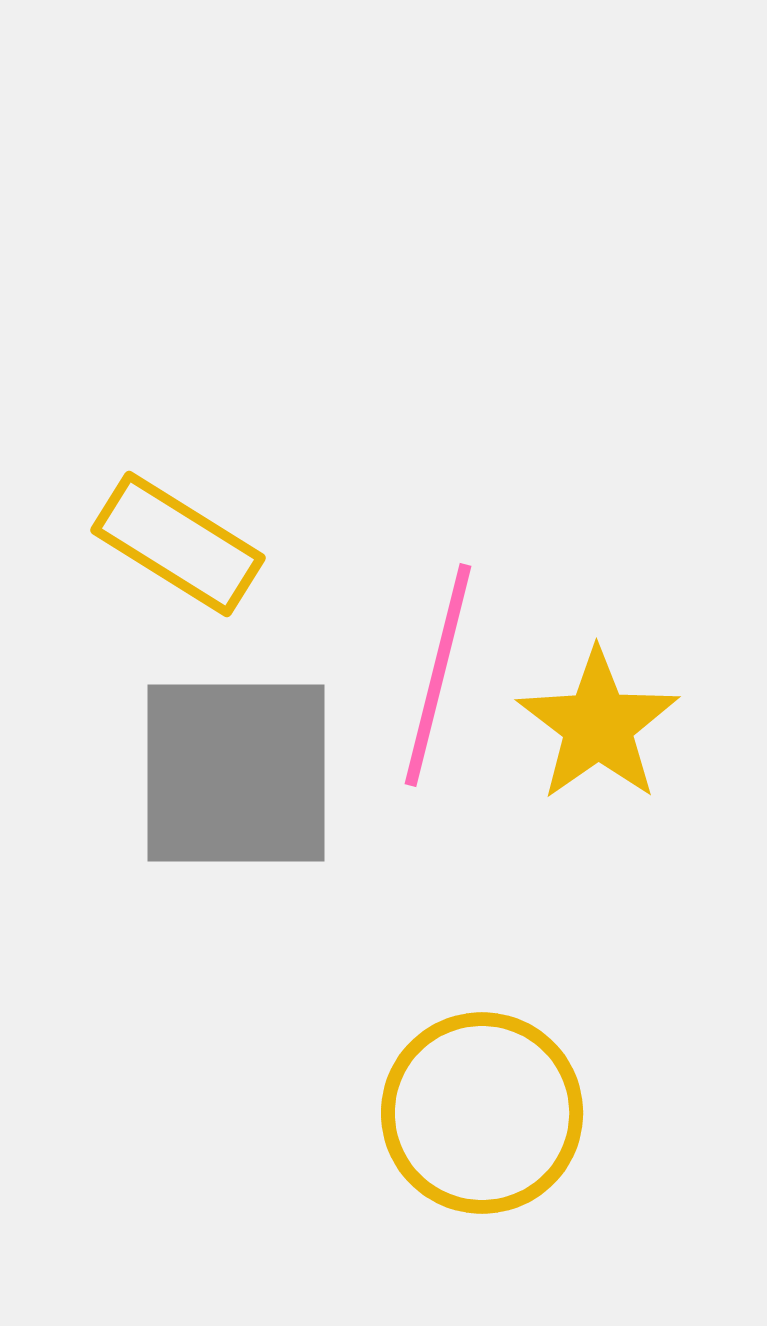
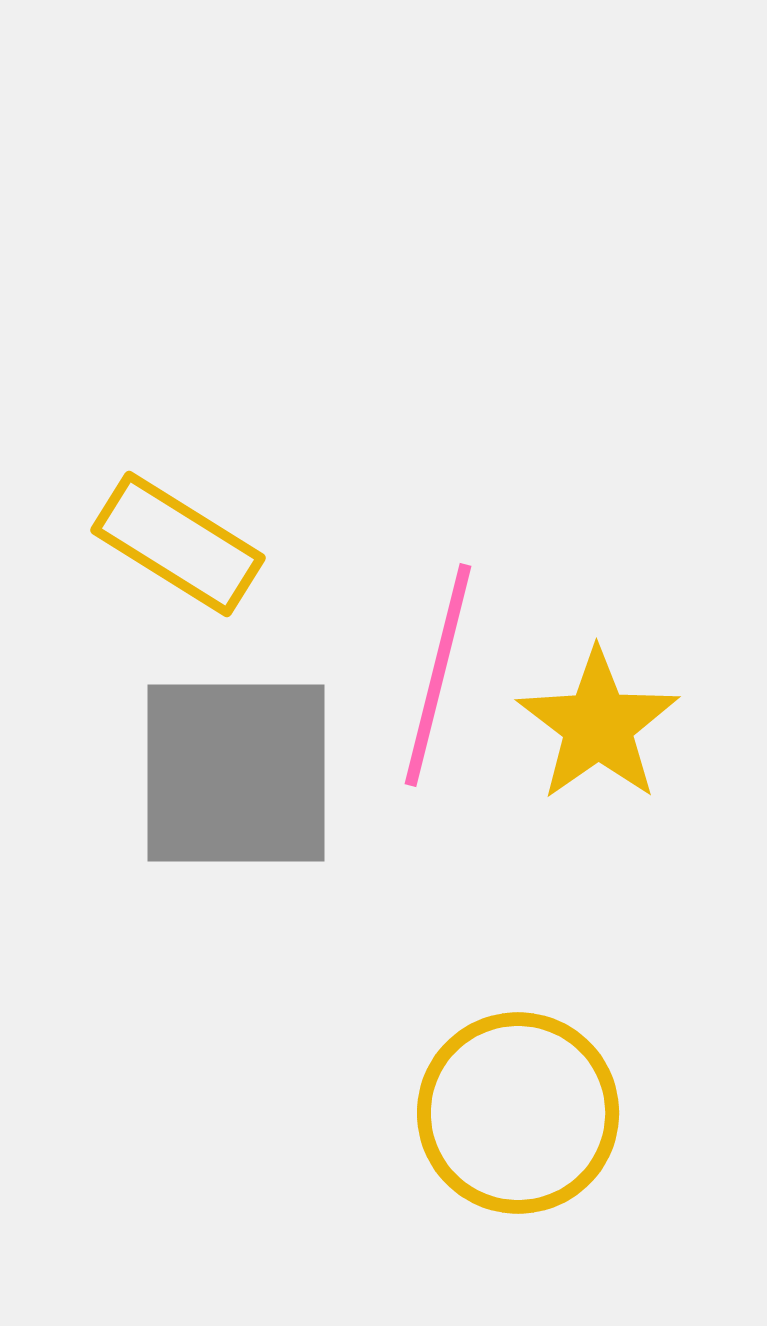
yellow circle: moved 36 px right
